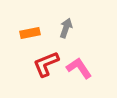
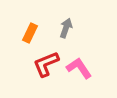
orange rectangle: rotated 54 degrees counterclockwise
